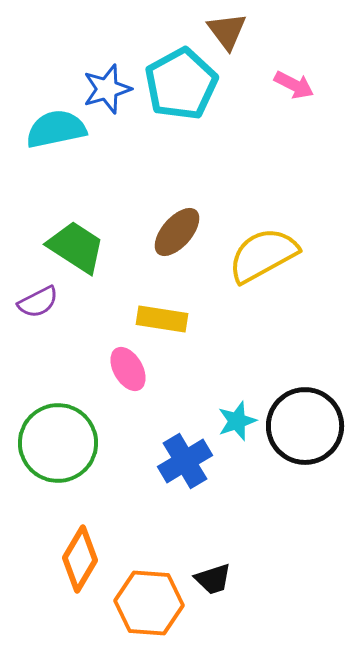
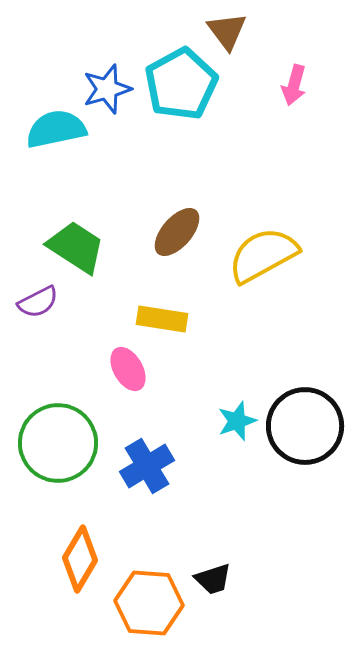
pink arrow: rotated 78 degrees clockwise
blue cross: moved 38 px left, 5 px down
